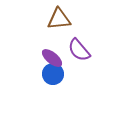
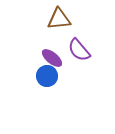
blue circle: moved 6 px left, 2 px down
